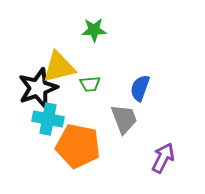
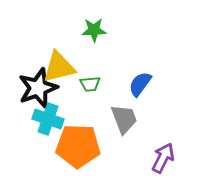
blue semicircle: moved 4 px up; rotated 16 degrees clockwise
cyan cross: rotated 8 degrees clockwise
orange pentagon: rotated 9 degrees counterclockwise
